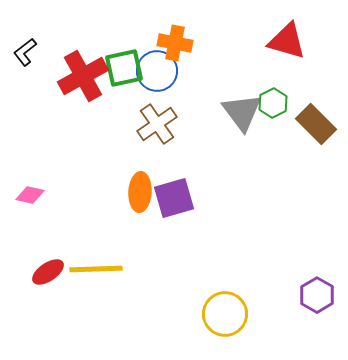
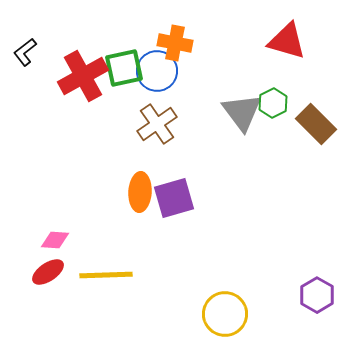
pink diamond: moved 25 px right, 45 px down; rotated 8 degrees counterclockwise
yellow line: moved 10 px right, 6 px down
